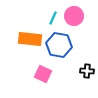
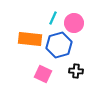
pink circle: moved 7 px down
blue hexagon: rotated 25 degrees counterclockwise
black cross: moved 11 px left
